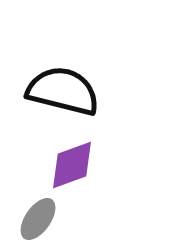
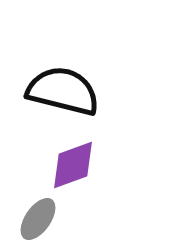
purple diamond: moved 1 px right
